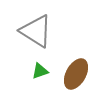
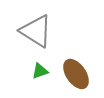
brown ellipse: rotated 64 degrees counterclockwise
